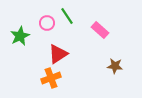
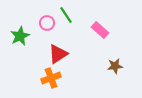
green line: moved 1 px left, 1 px up
brown star: rotated 14 degrees counterclockwise
